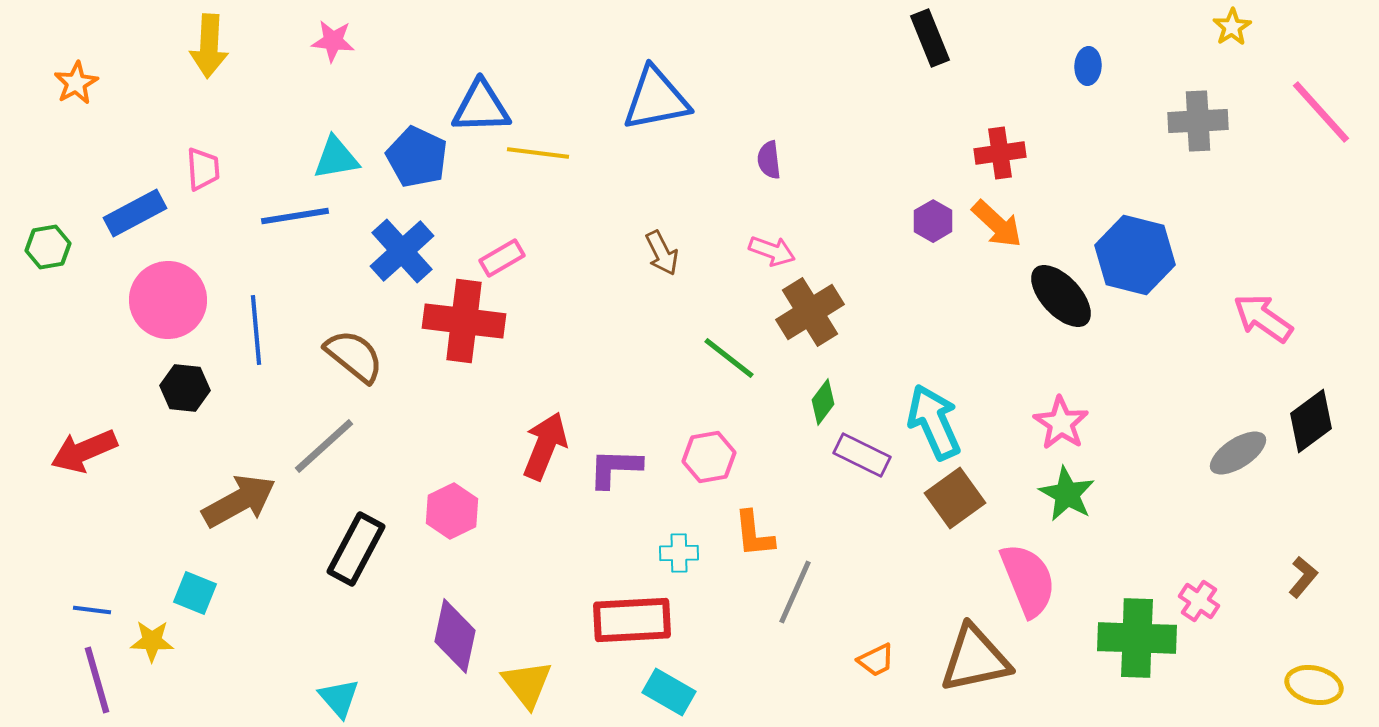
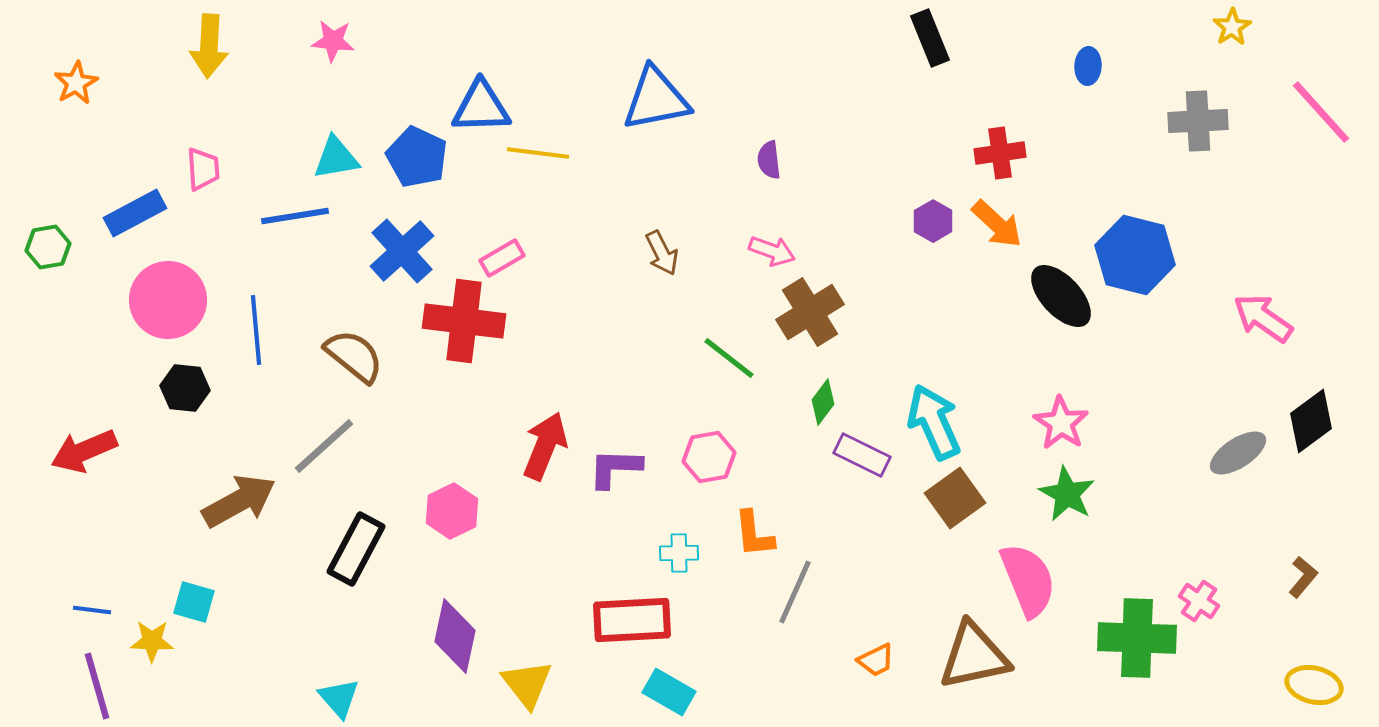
cyan square at (195, 593): moved 1 px left, 9 px down; rotated 6 degrees counterclockwise
brown triangle at (975, 659): moved 1 px left, 3 px up
purple line at (97, 680): moved 6 px down
